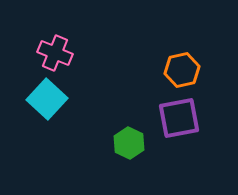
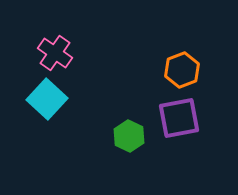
pink cross: rotated 12 degrees clockwise
orange hexagon: rotated 8 degrees counterclockwise
green hexagon: moved 7 px up
